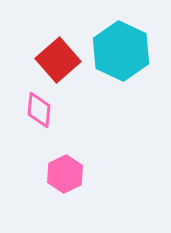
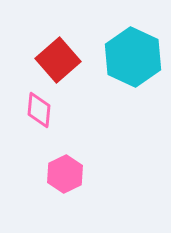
cyan hexagon: moved 12 px right, 6 px down
